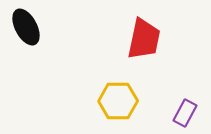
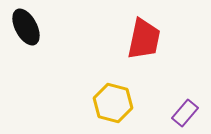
yellow hexagon: moved 5 px left, 2 px down; rotated 15 degrees clockwise
purple rectangle: rotated 12 degrees clockwise
